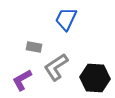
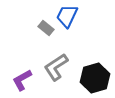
blue trapezoid: moved 1 px right, 3 px up
gray rectangle: moved 12 px right, 19 px up; rotated 28 degrees clockwise
black hexagon: rotated 20 degrees counterclockwise
